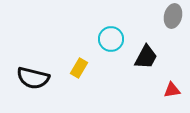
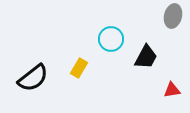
black semicircle: rotated 52 degrees counterclockwise
